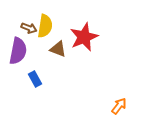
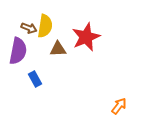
red star: moved 2 px right
brown triangle: rotated 24 degrees counterclockwise
